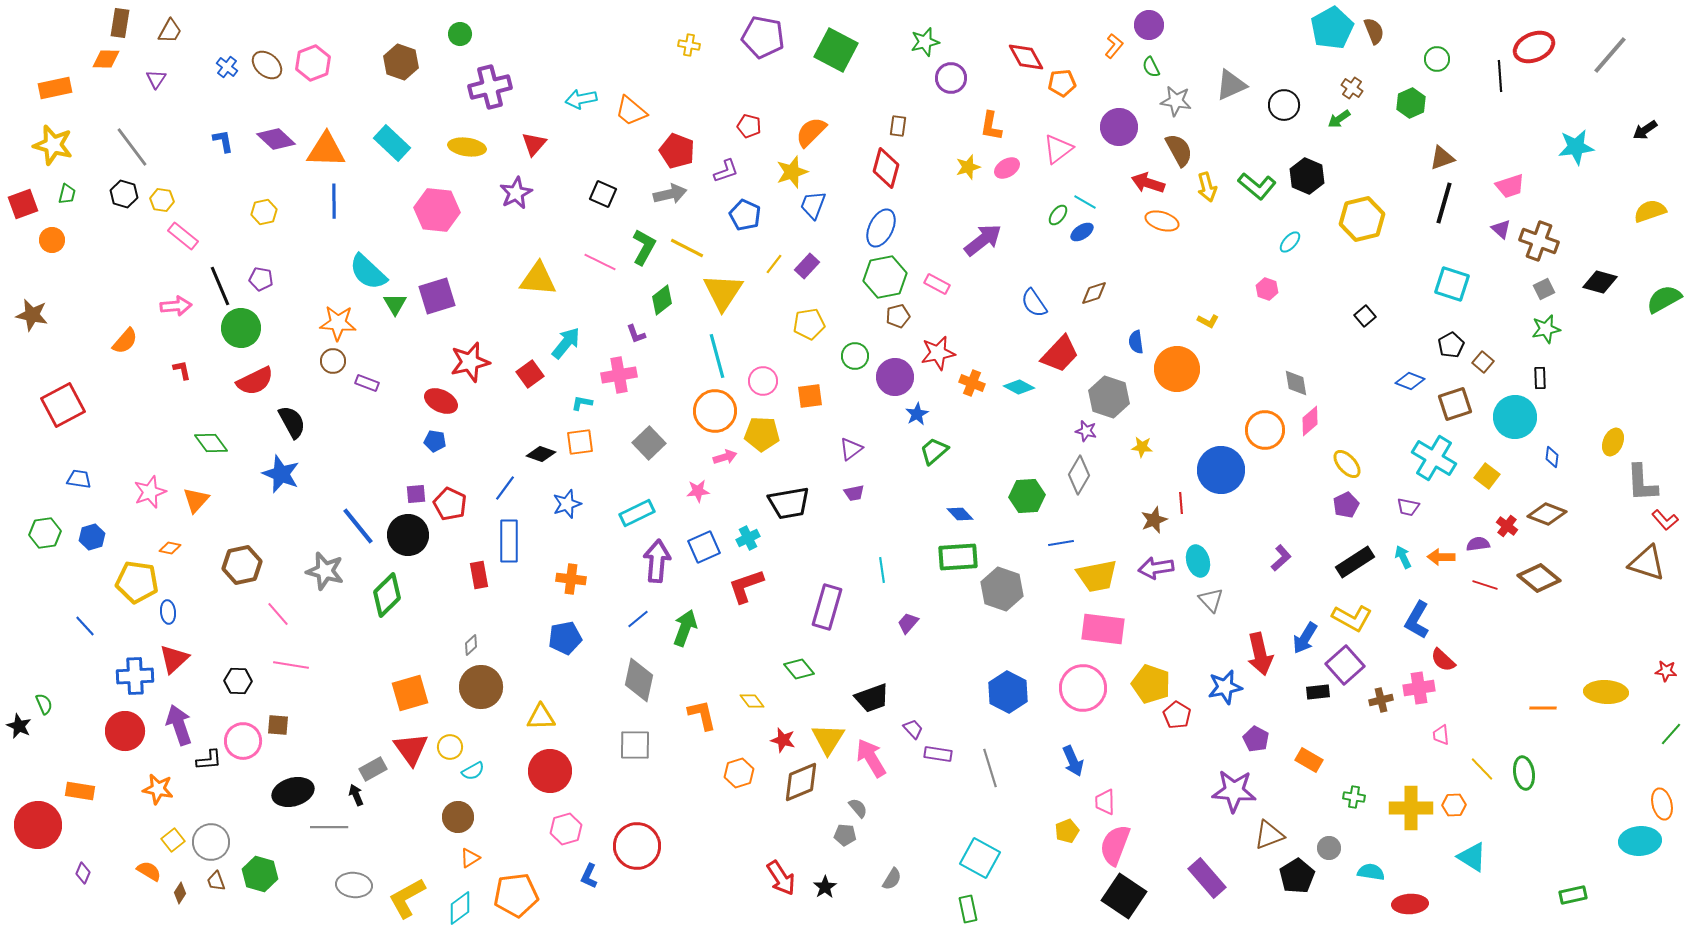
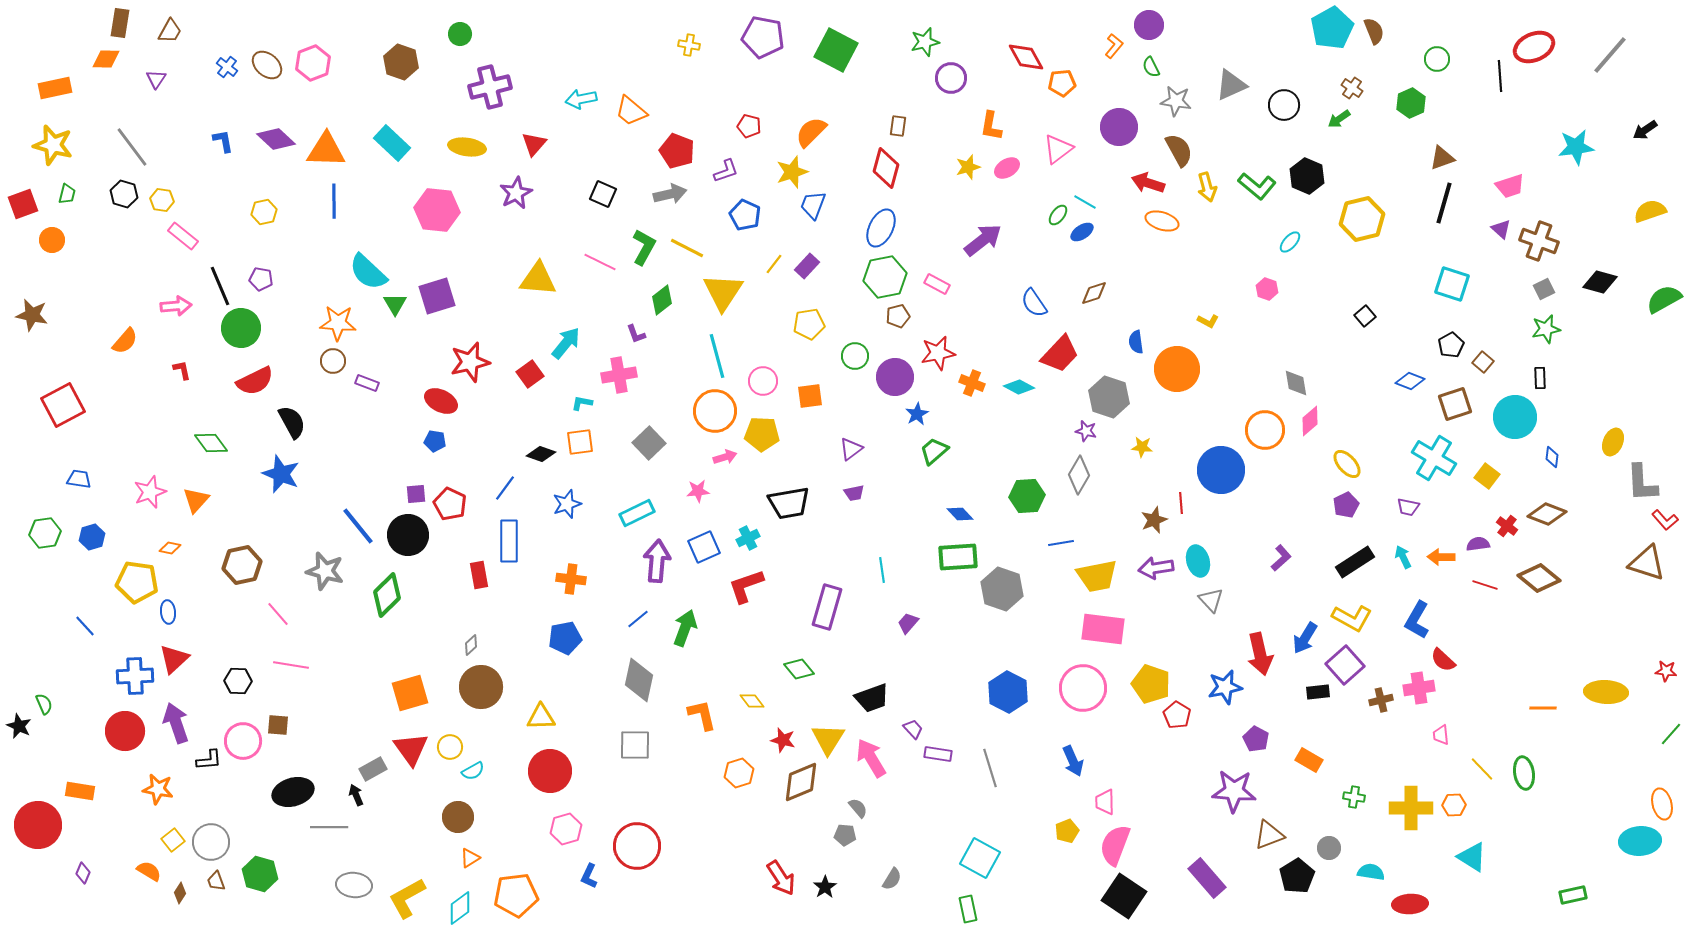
purple arrow at (179, 725): moved 3 px left, 2 px up
